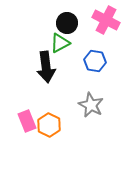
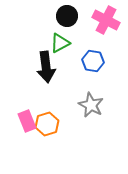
black circle: moved 7 px up
blue hexagon: moved 2 px left
orange hexagon: moved 2 px left, 1 px up; rotated 15 degrees clockwise
